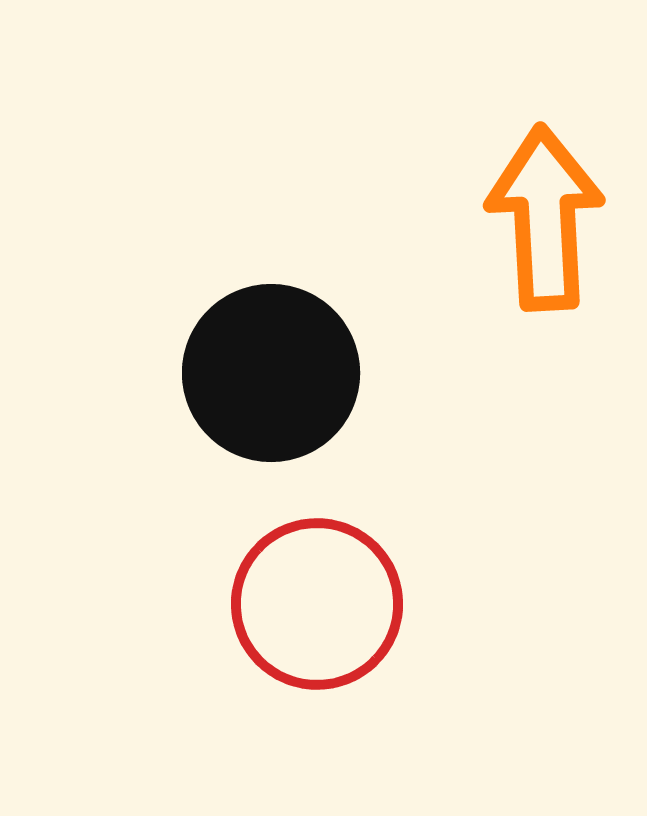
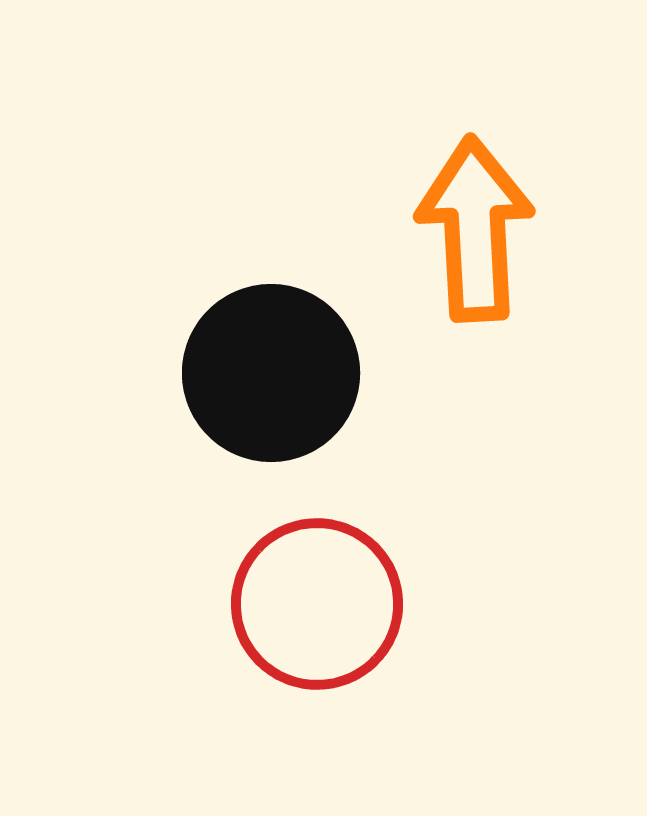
orange arrow: moved 70 px left, 11 px down
